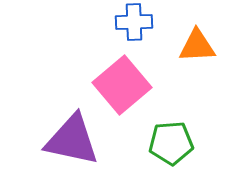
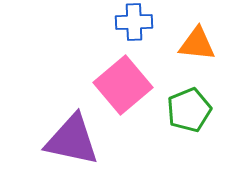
orange triangle: moved 2 px up; rotated 9 degrees clockwise
pink square: moved 1 px right
green pentagon: moved 18 px right, 33 px up; rotated 18 degrees counterclockwise
